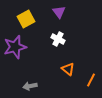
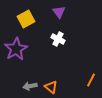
purple star: moved 1 px right, 2 px down; rotated 15 degrees counterclockwise
orange triangle: moved 17 px left, 18 px down
